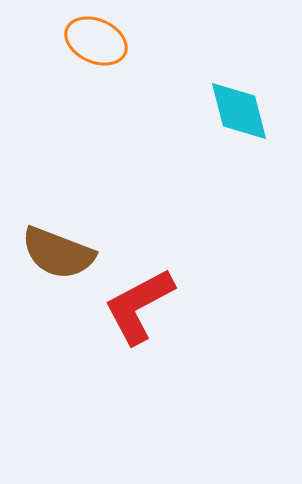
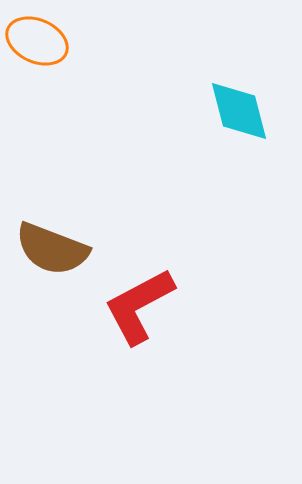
orange ellipse: moved 59 px left
brown semicircle: moved 6 px left, 4 px up
